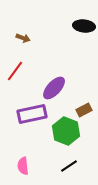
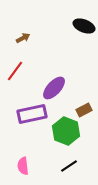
black ellipse: rotated 15 degrees clockwise
brown arrow: rotated 48 degrees counterclockwise
